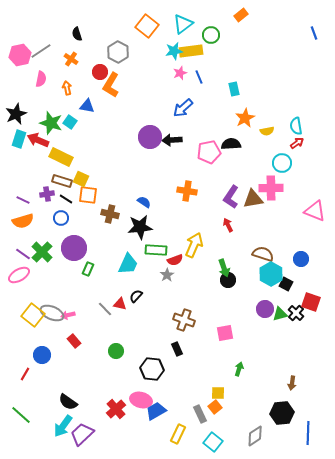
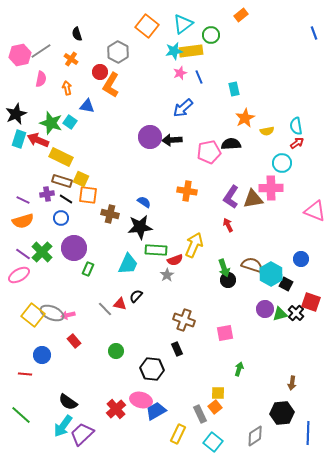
brown semicircle at (263, 254): moved 11 px left, 11 px down
red line at (25, 374): rotated 64 degrees clockwise
